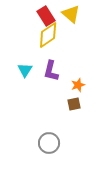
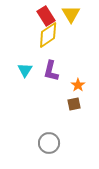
yellow triangle: rotated 18 degrees clockwise
orange star: rotated 16 degrees counterclockwise
